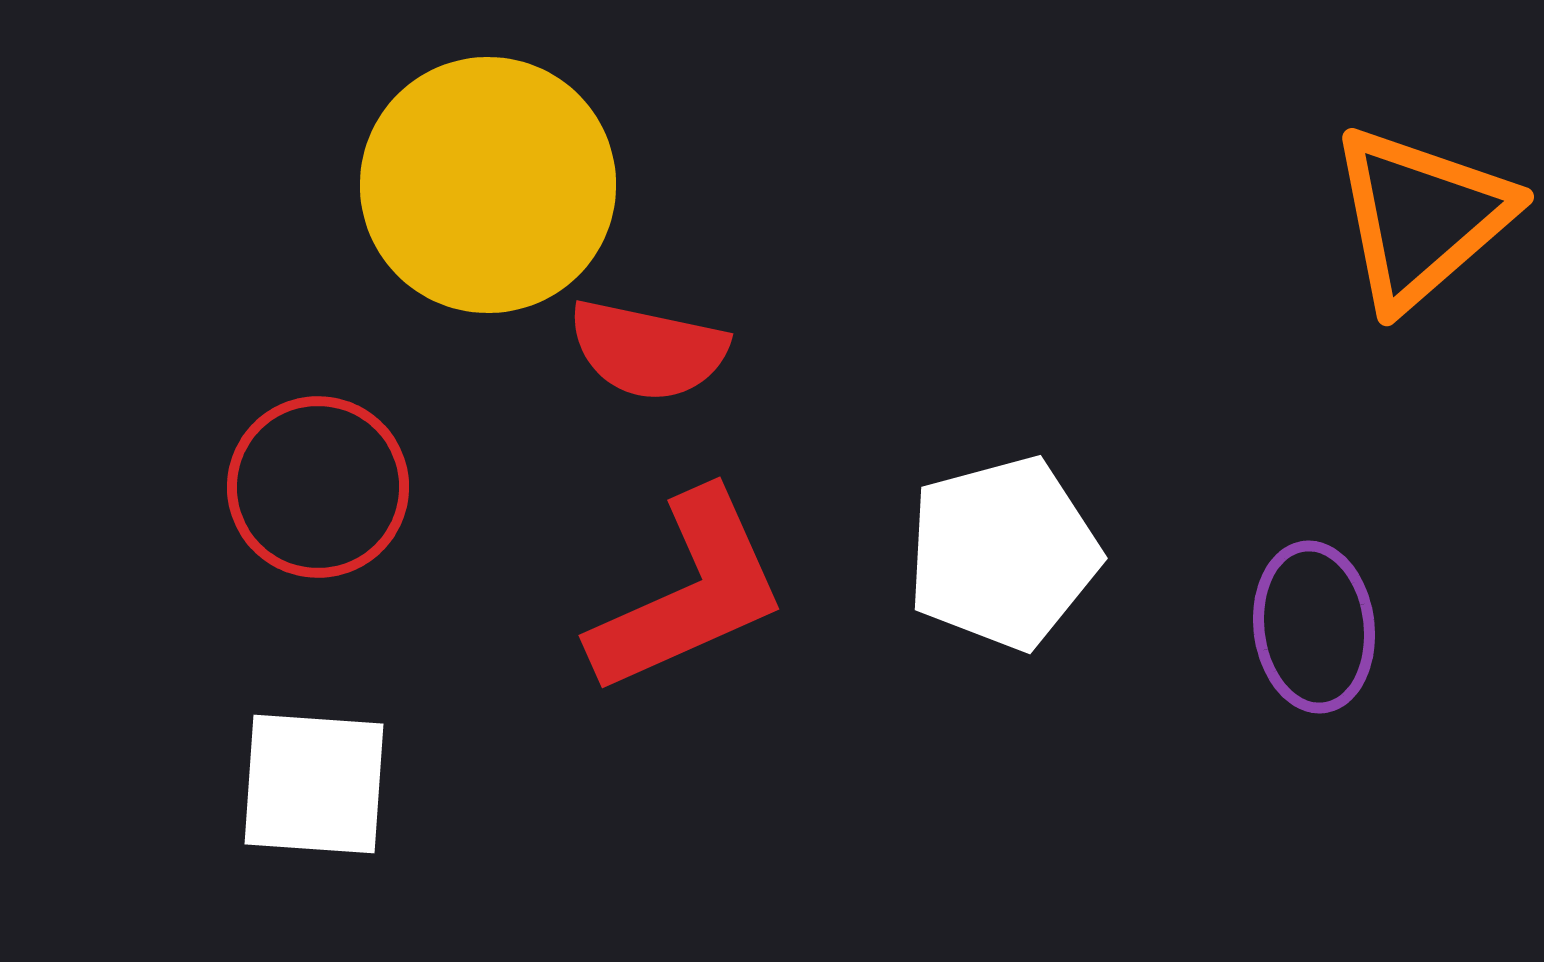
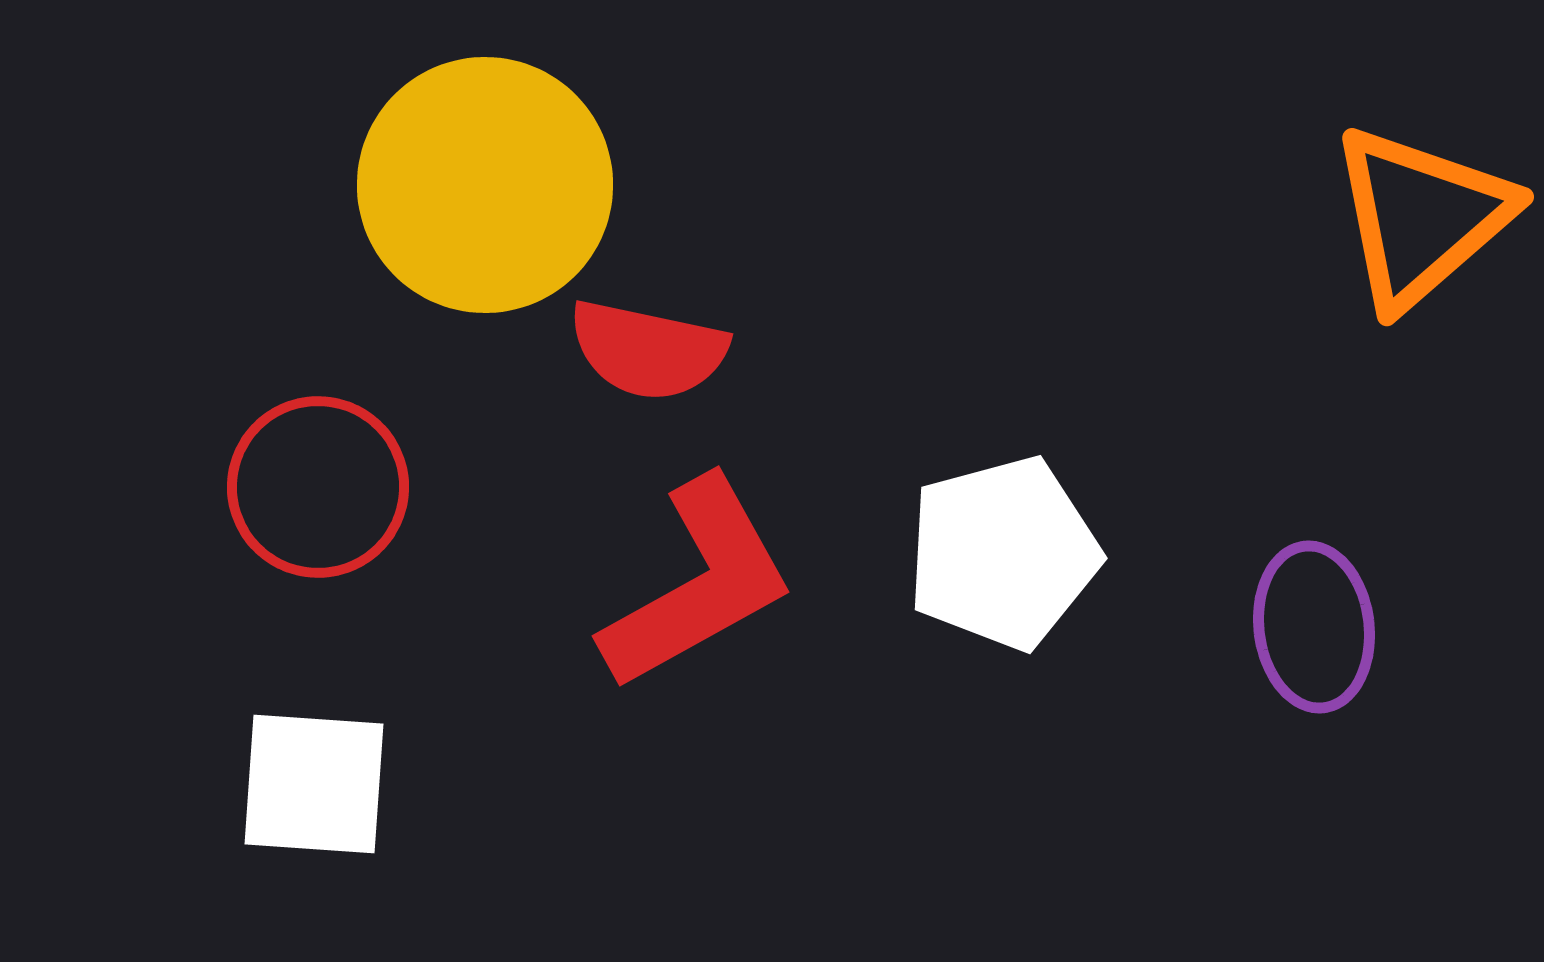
yellow circle: moved 3 px left
red L-shape: moved 9 px right, 9 px up; rotated 5 degrees counterclockwise
